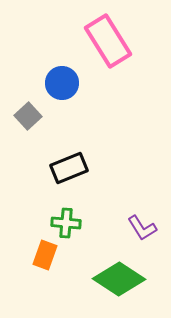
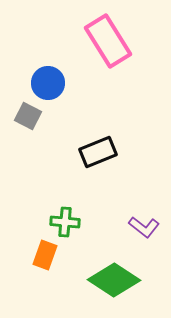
blue circle: moved 14 px left
gray square: rotated 20 degrees counterclockwise
black rectangle: moved 29 px right, 16 px up
green cross: moved 1 px left, 1 px up
purple L-shape: moved 2 px right, 1 px up; rotated 20 degrees counterclockwise
green diamond: moved 5 px left, 1 px down
